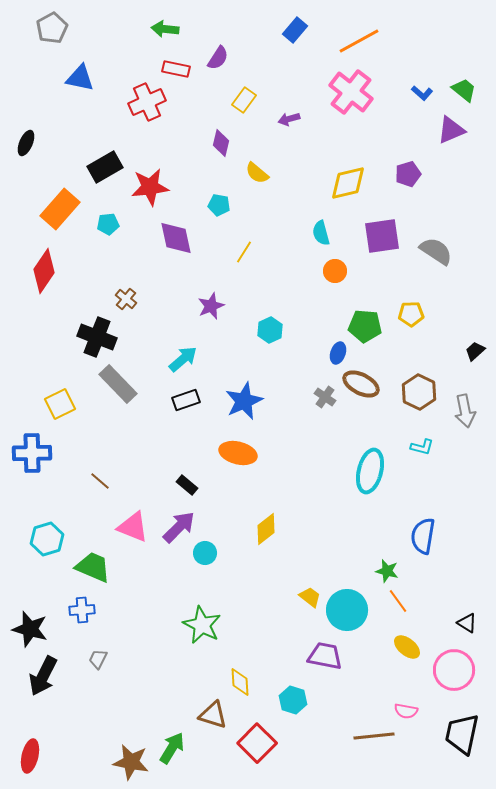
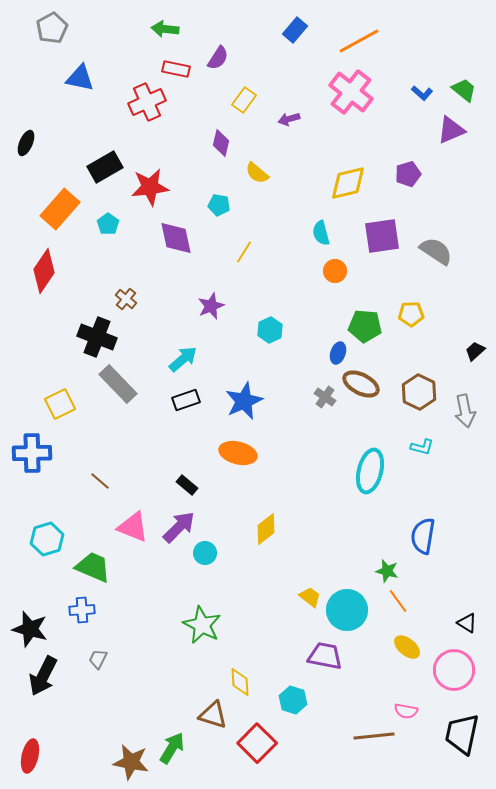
cyan pentagon at (108, 224): rotated 30 degrees counterclockwise
